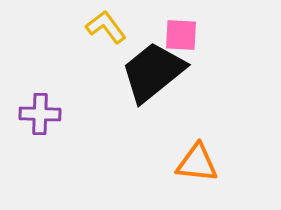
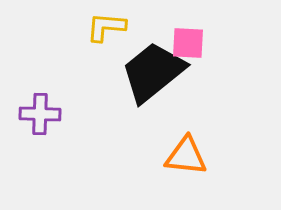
yellow L-shape: rotated 48 degrees counterclockwise
pink square: moved 7 px right, 8 px down
orange triangle: moved 11 px left, 7 px up
